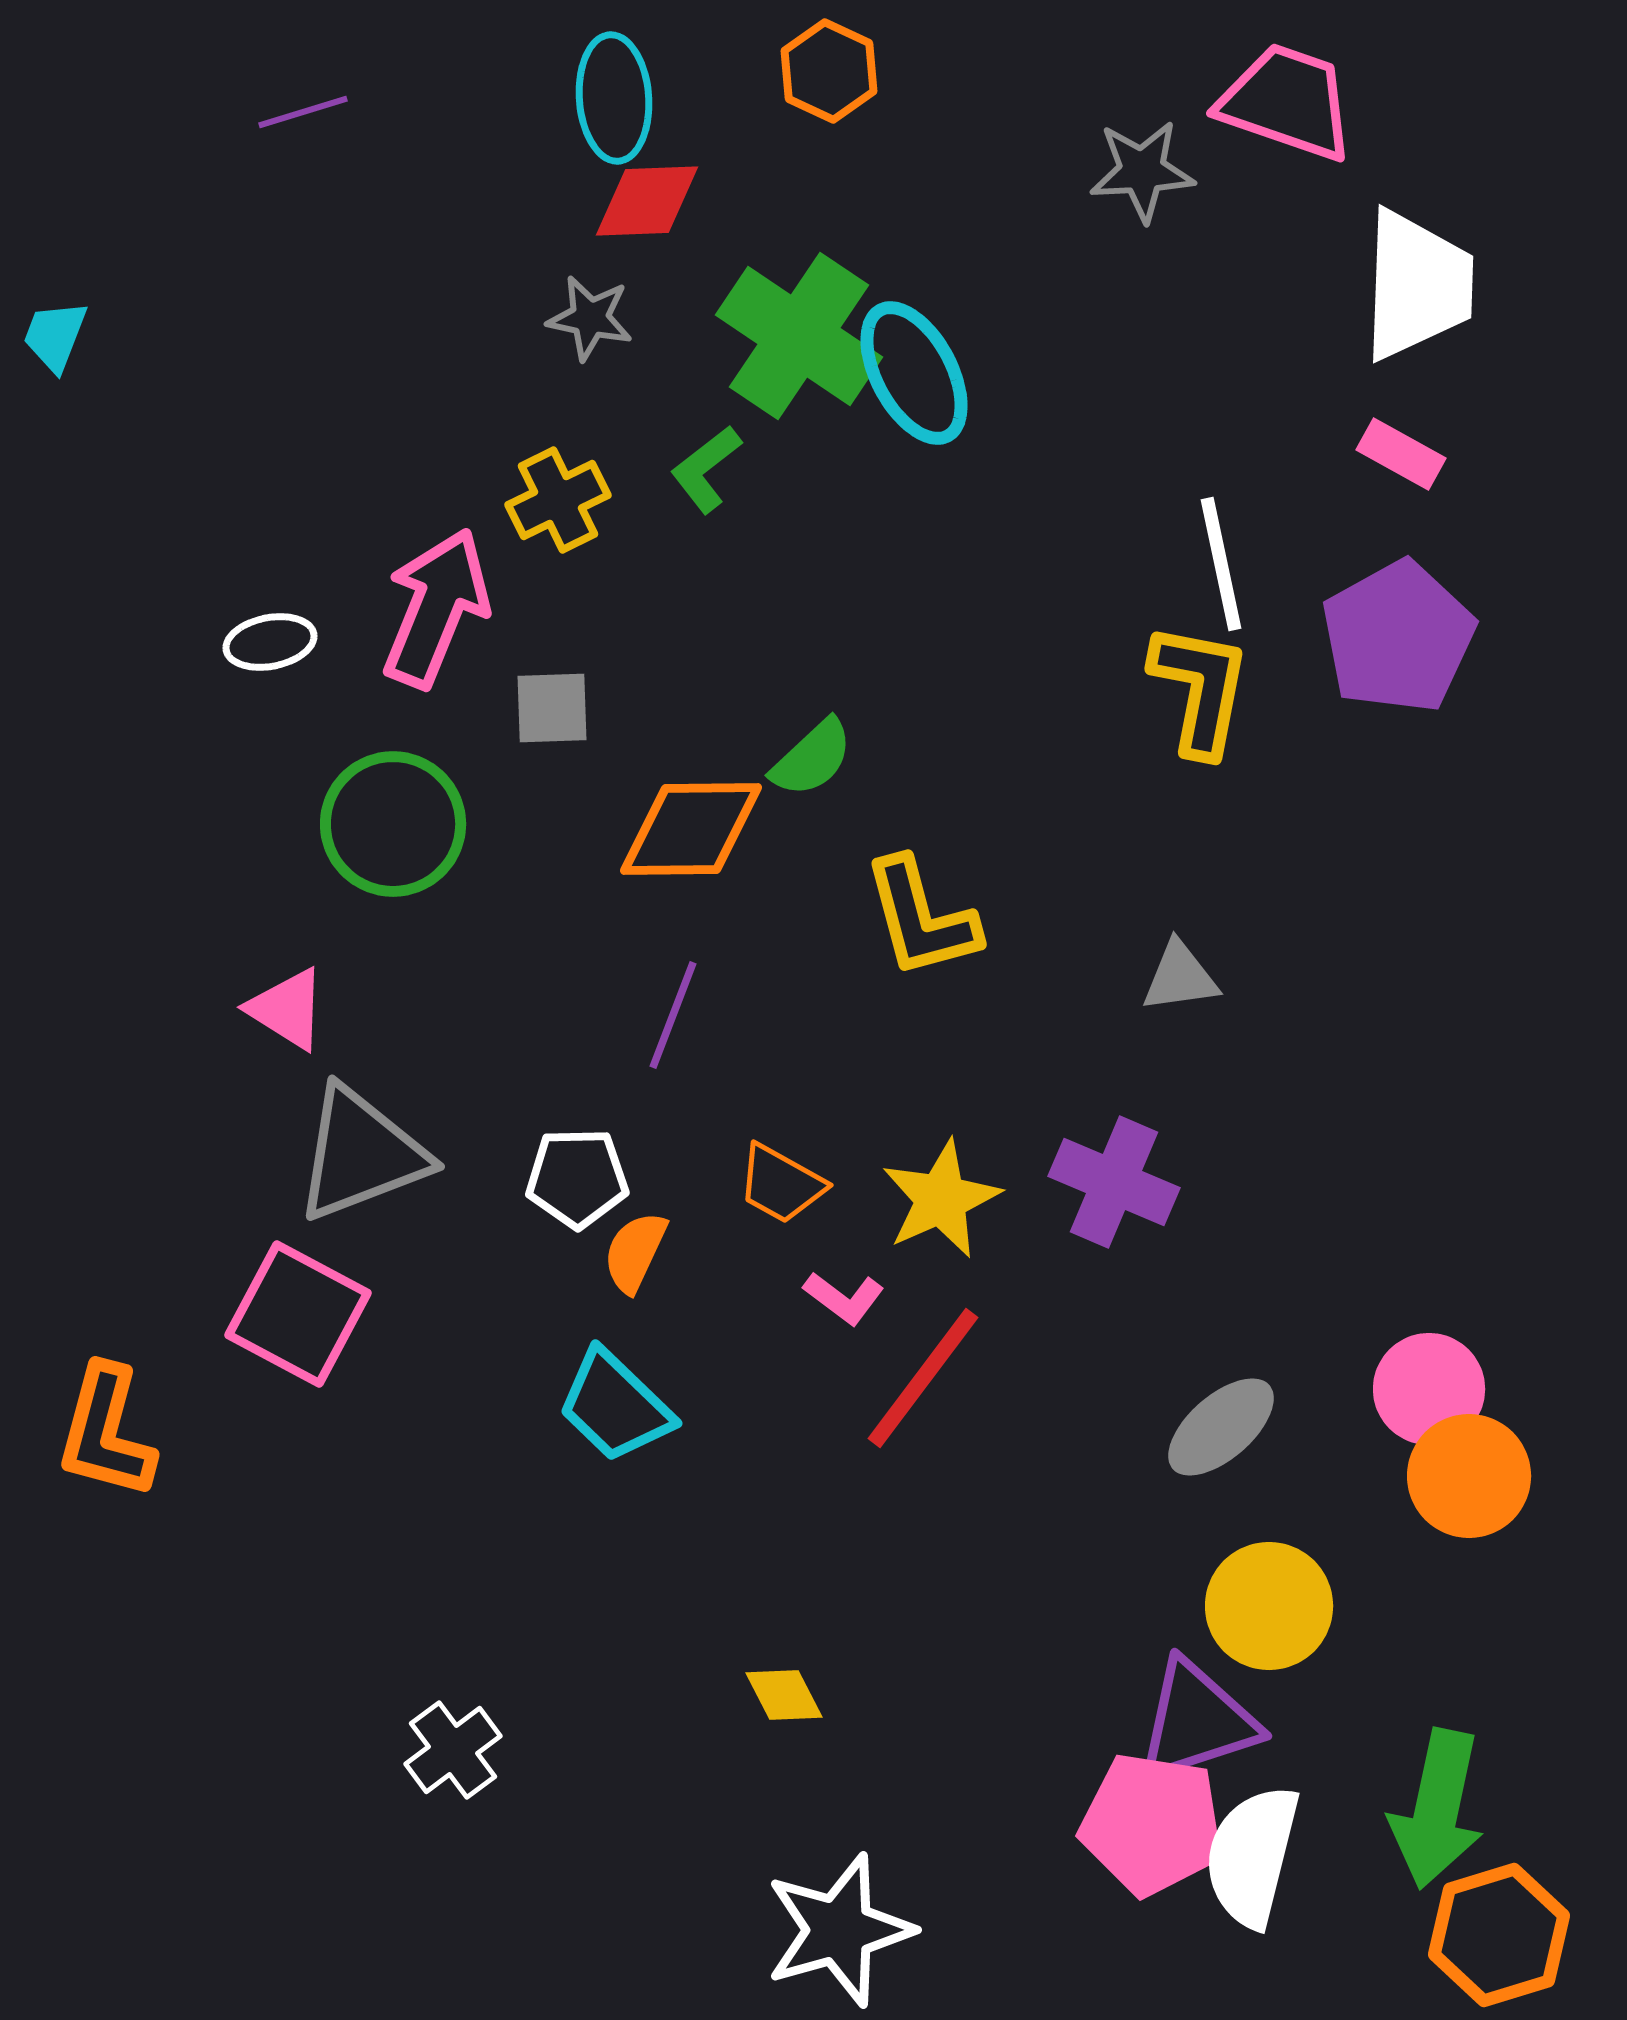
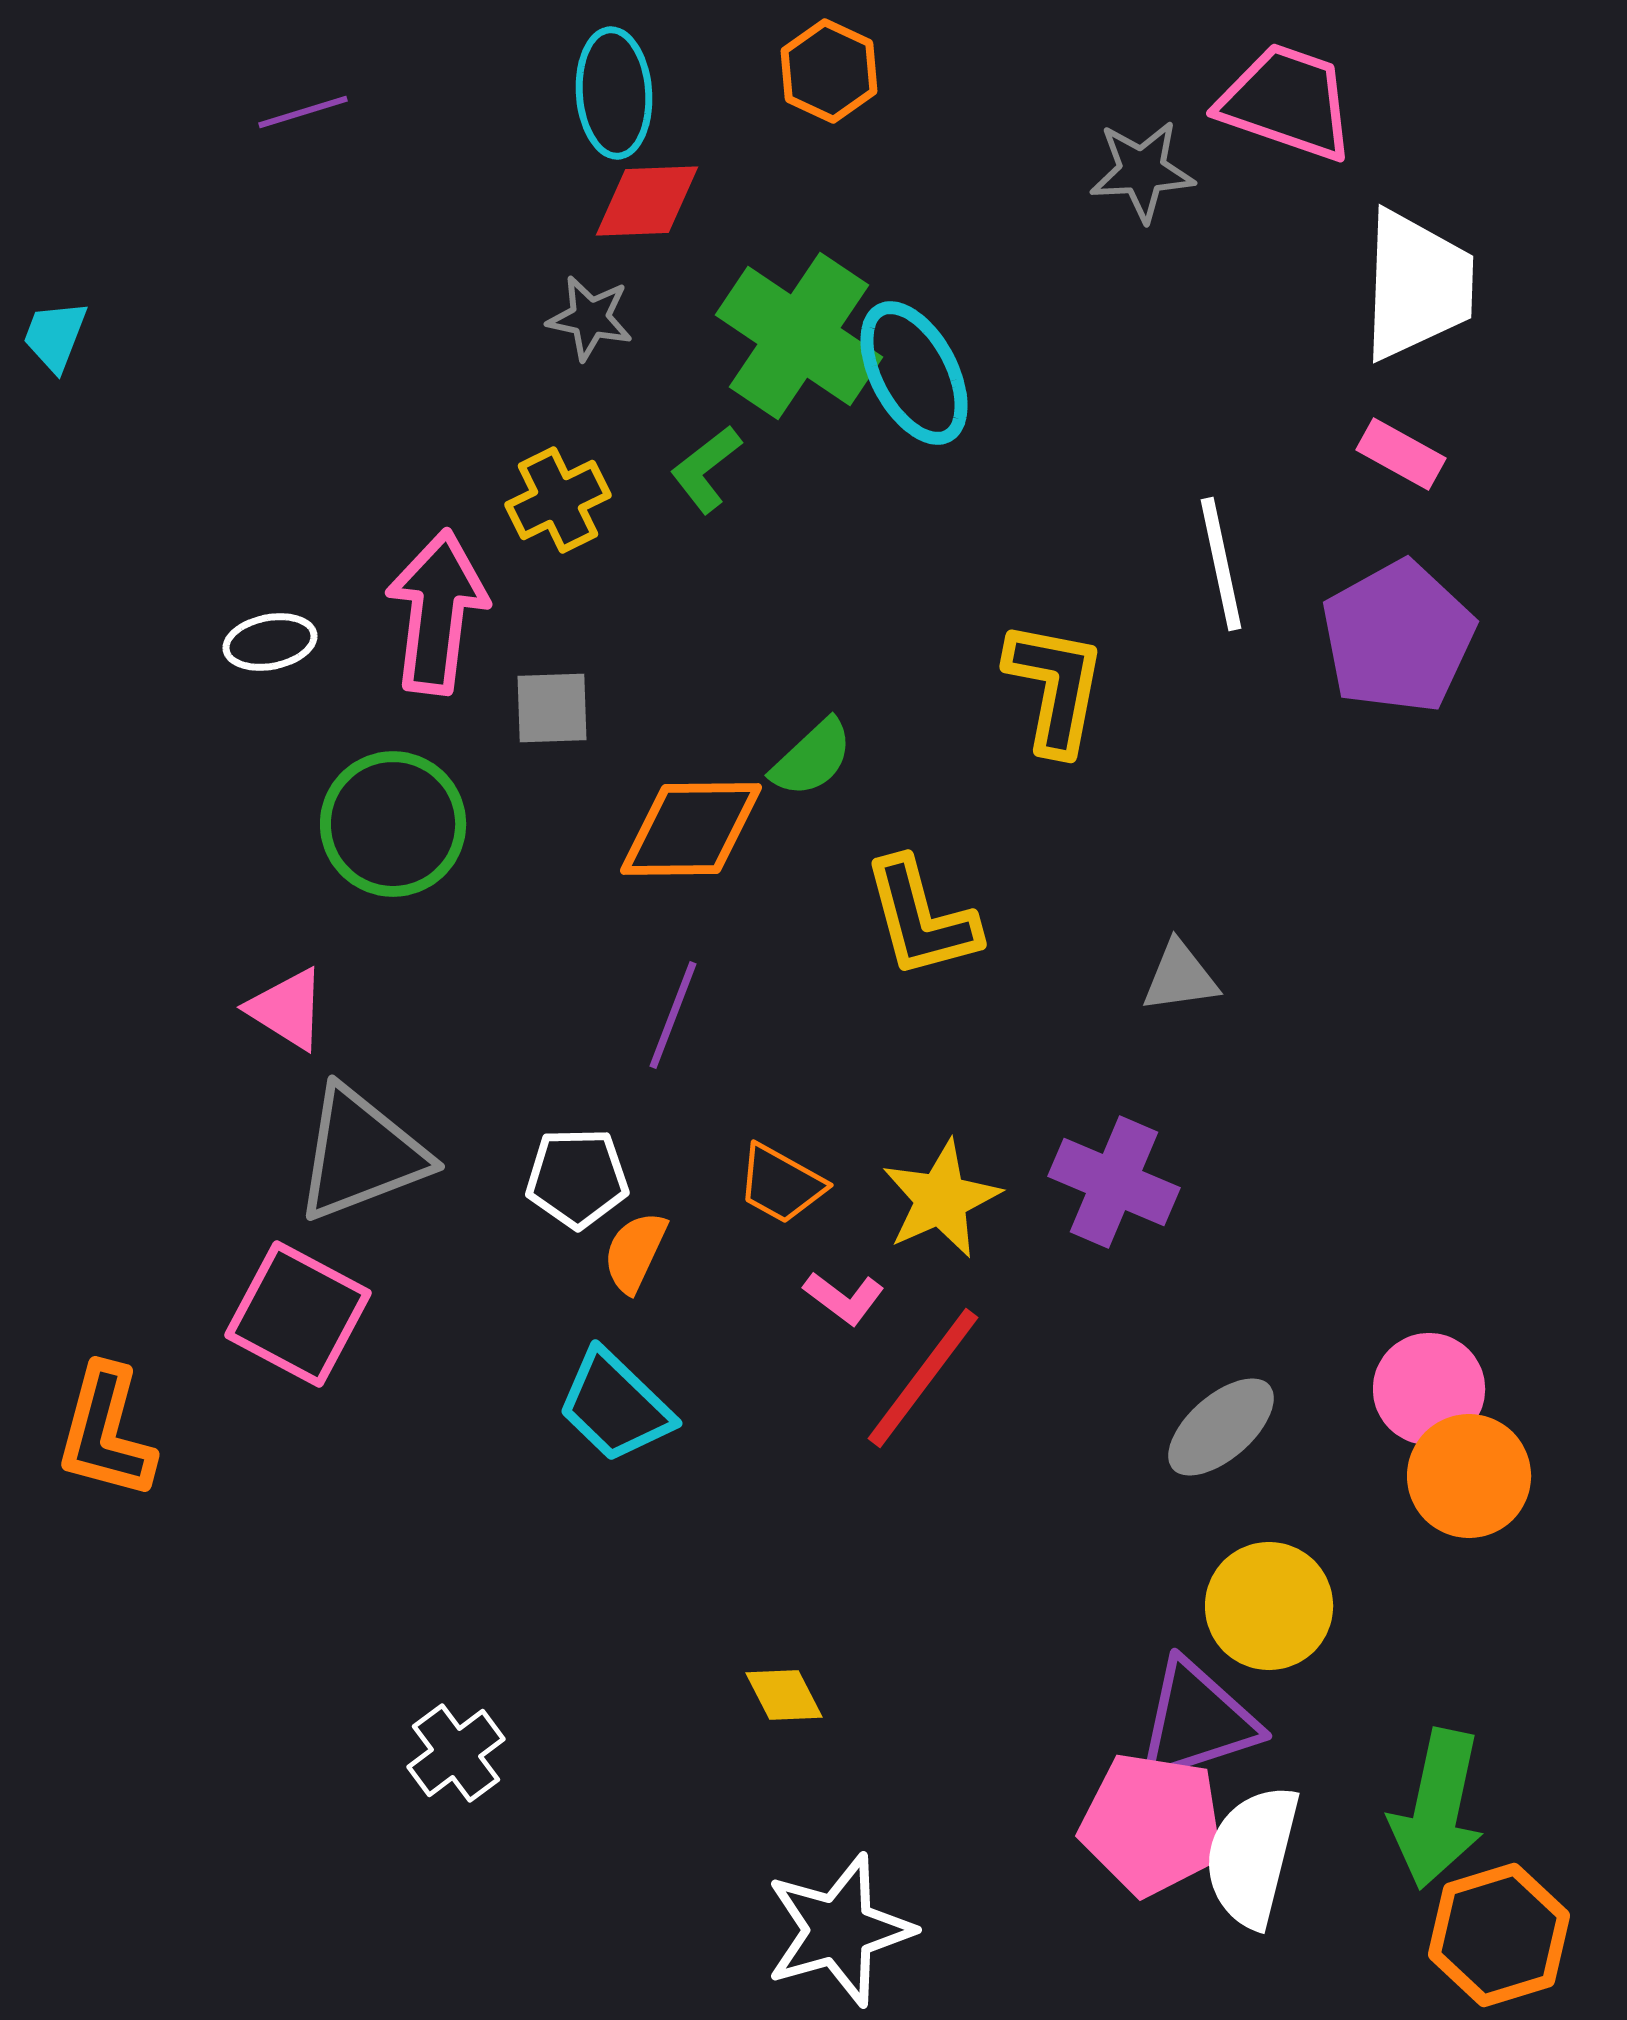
cyan ellipse at (614, 98): moved 5 px up
pink arrow at (436, 608): moved 1 px right, 4 px down; rotated 15 degrees counterclockwise
yellow L-shape at (1200, 689): moved 145 px left, 2 px up
white cross at (453, 1750): moved 3 px right, 3 px down
